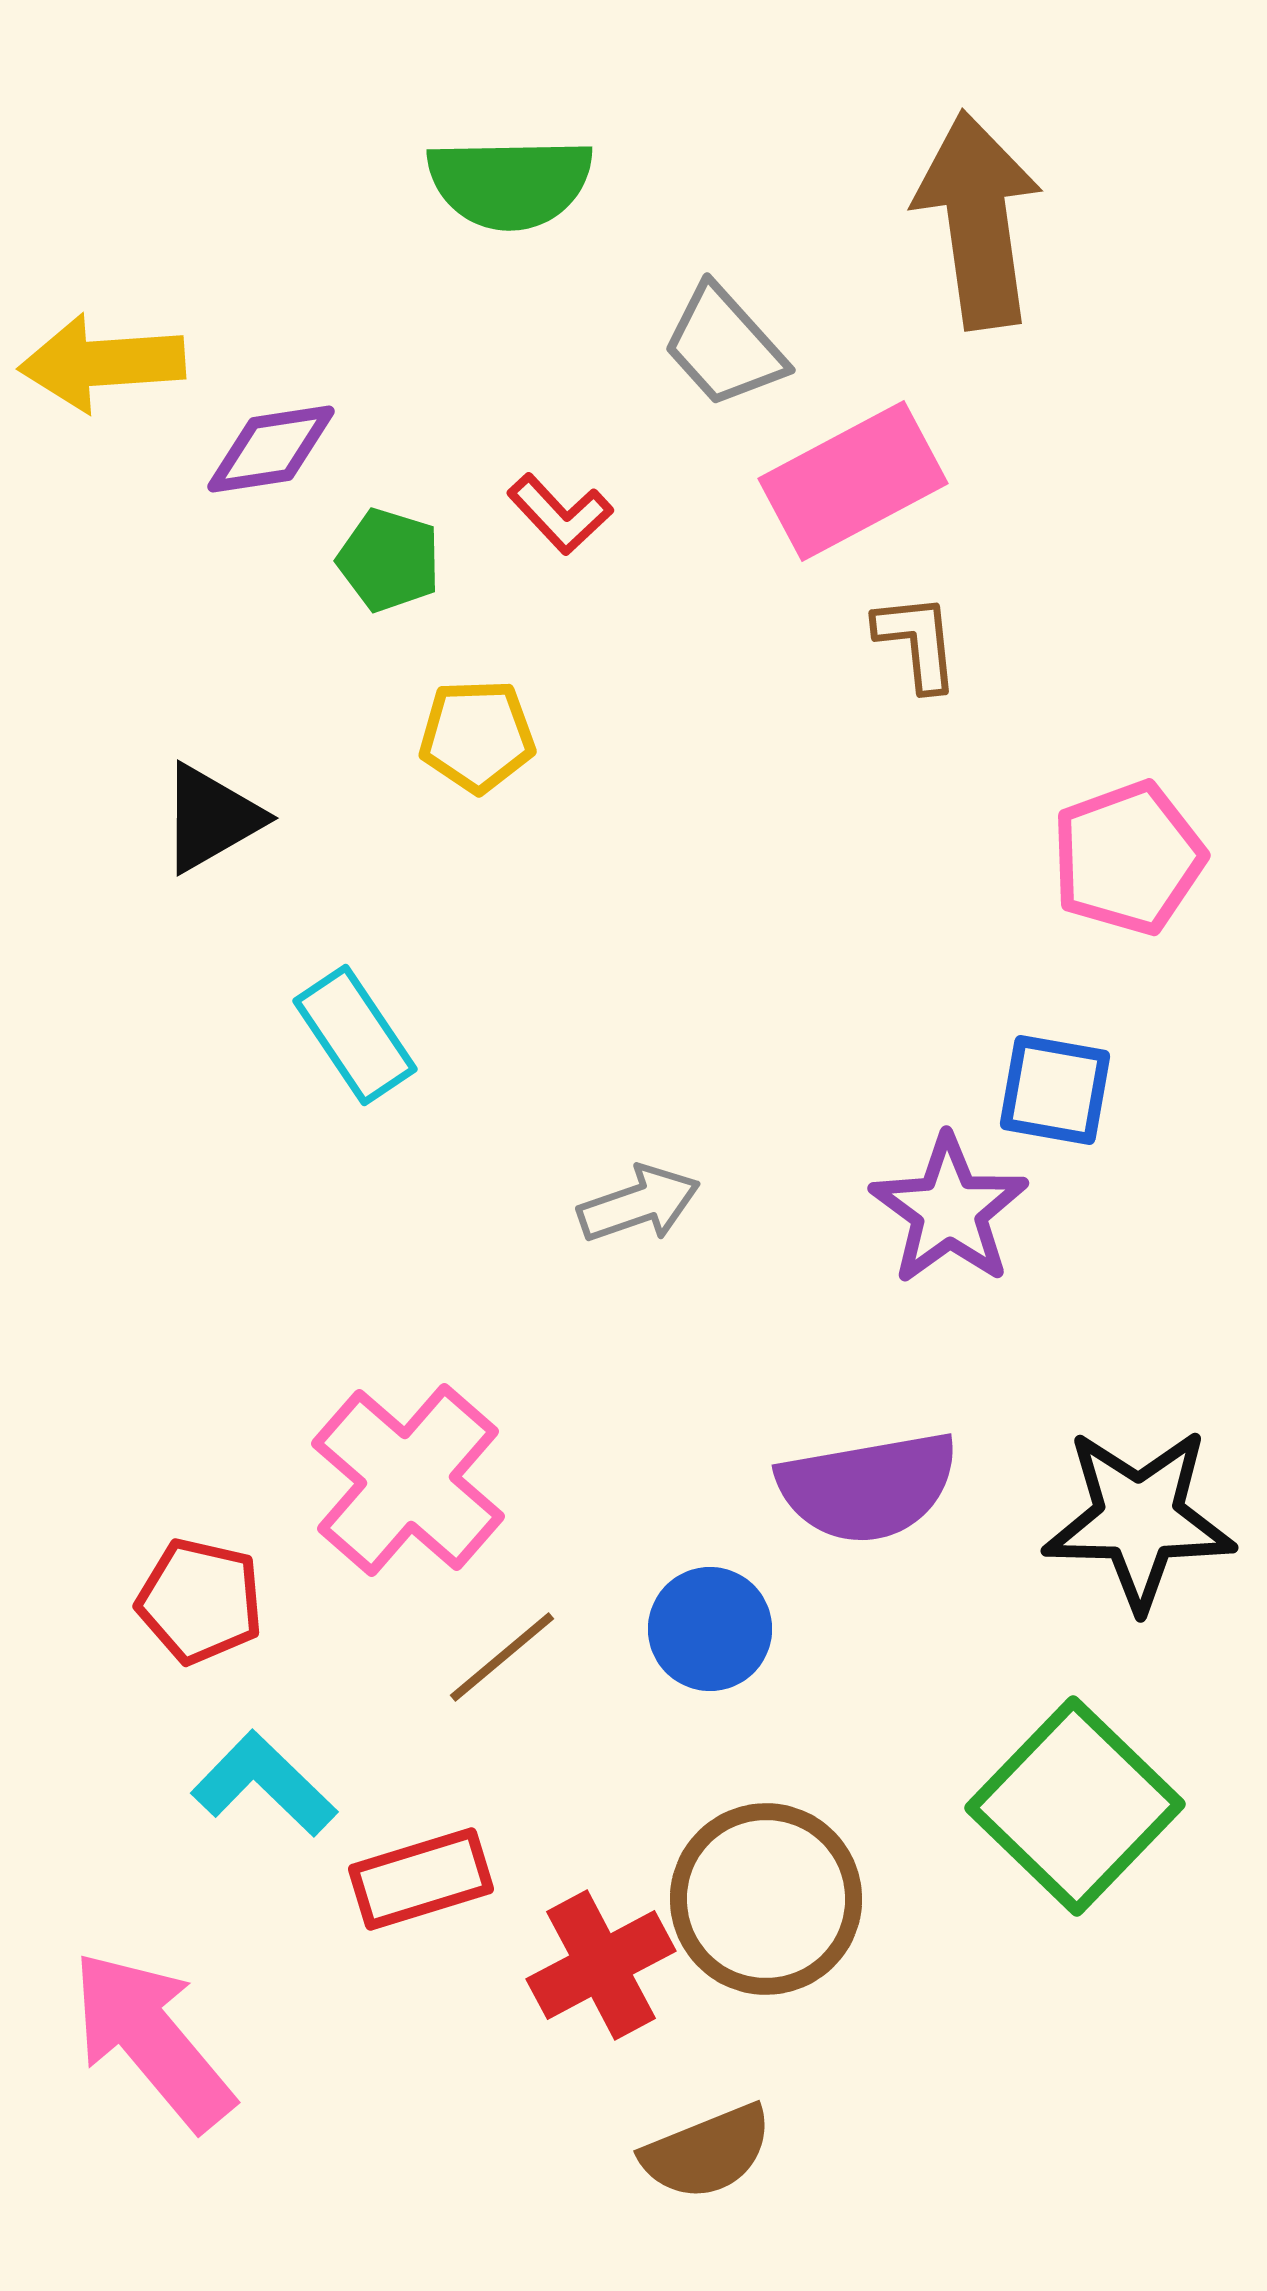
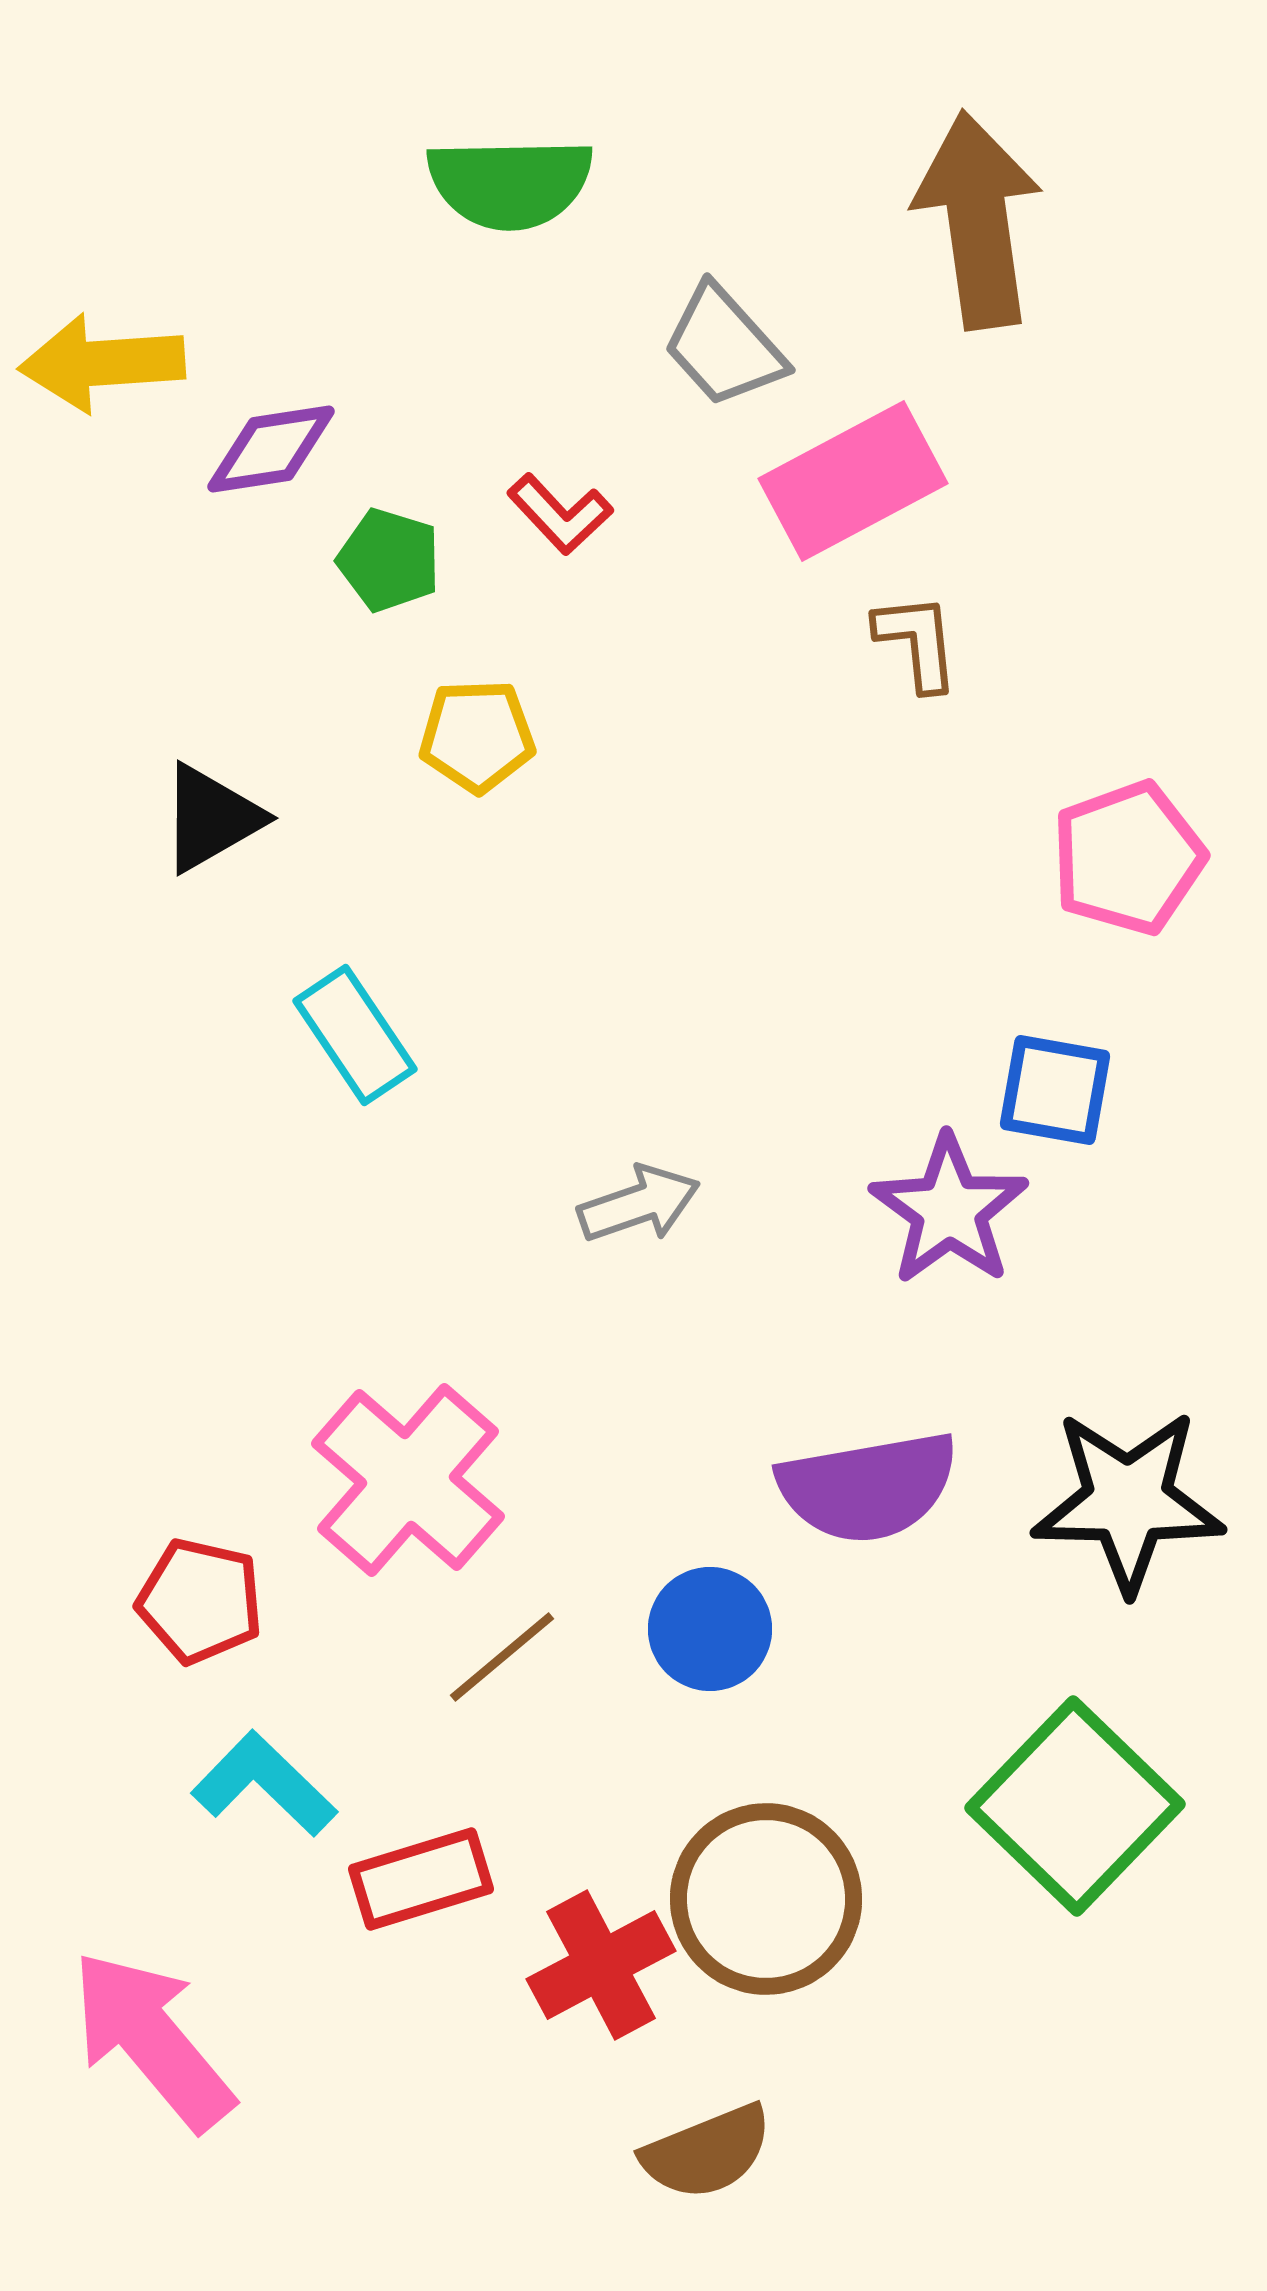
black star: moved 11 px left, 18 px up
